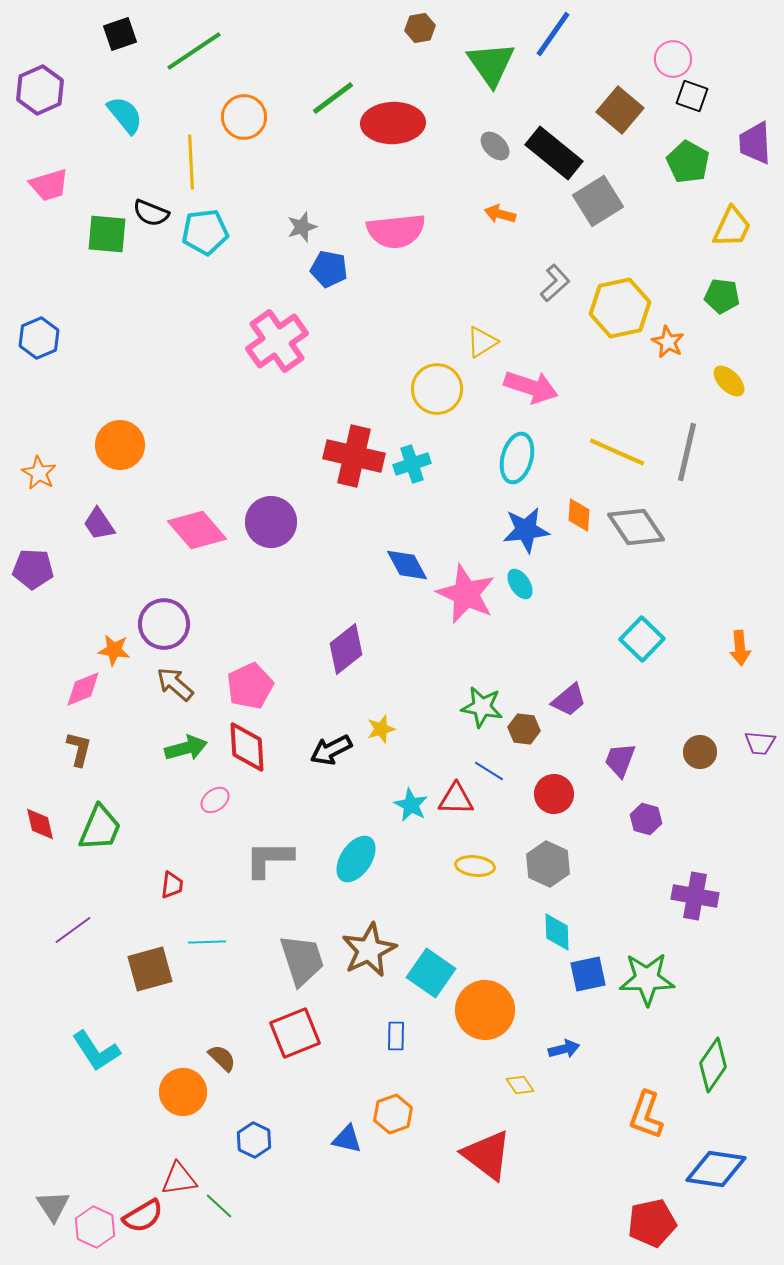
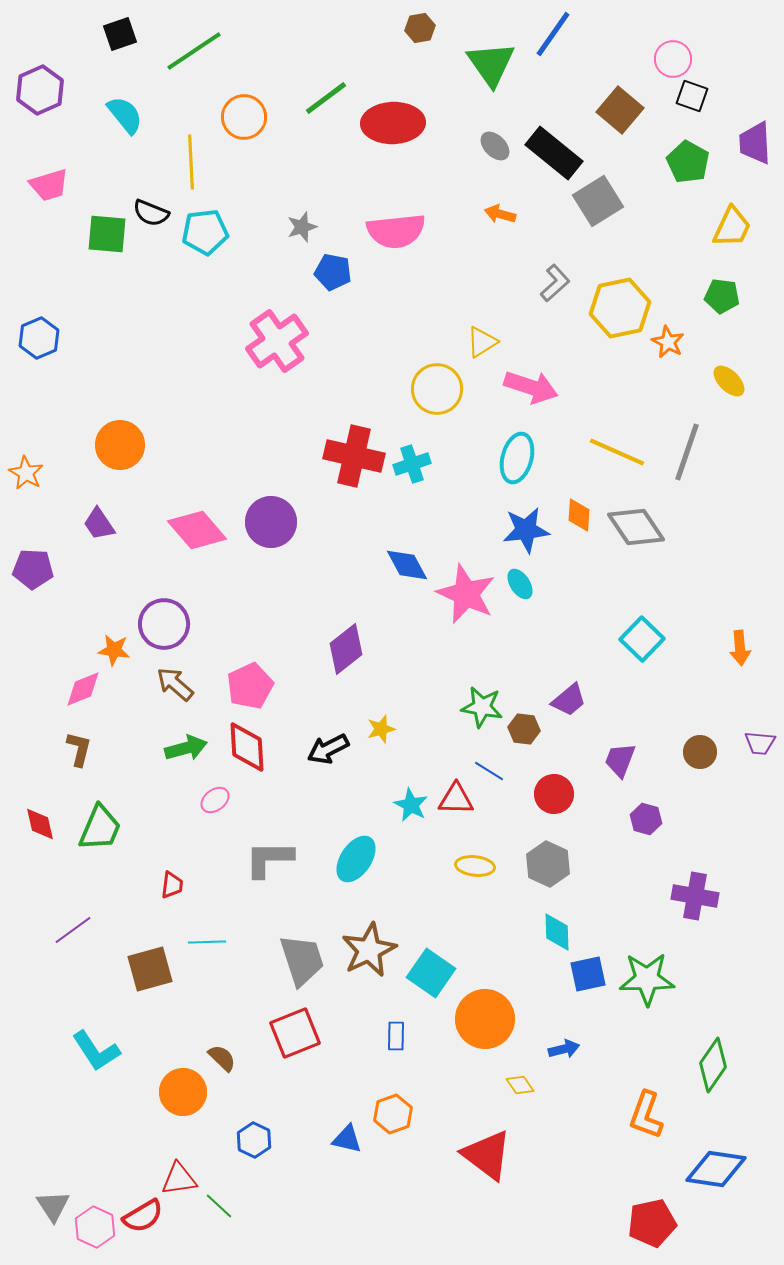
green line at (333, 98): moved 7 px left
blue pentagon at (329, 269): moved 4 px right, 3 px down
gray line at (687, 452): rotated 6 degrees clockwise
orange star at (39, 473): moved 13 px left
black arrow at (331, 750): moved 3 px left, 1 px up
orange circle at (485, 1010): moved 9 px down
